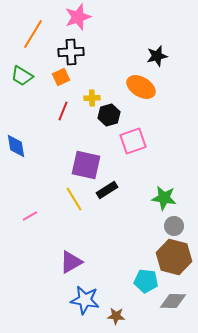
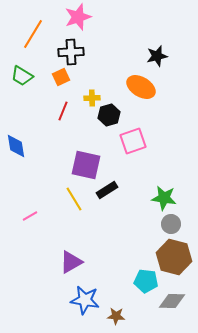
gray circle: moved 3 px left, 2 px up
gray diamond: moved 1 px left
